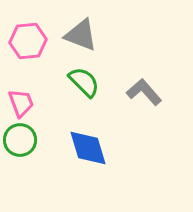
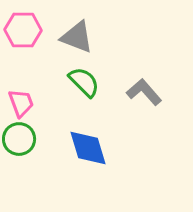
gray triangle: moved 4 px left, 2 px down
pink hexagon: moved 5 px left, 11 px up; rotated 6 degrees clockwise
green circle: moved 1 px left, 1 px up
